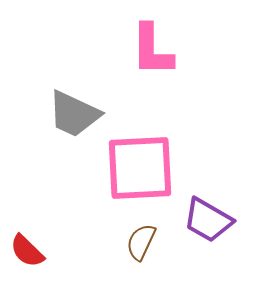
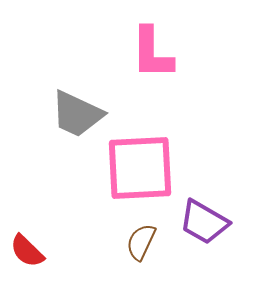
pink L-shape: moved 3 px down
gray trapezoid: moved 3 px right
purple trapezoid: moved 4 px left, 2 px down
